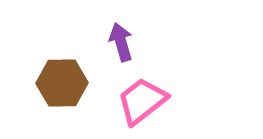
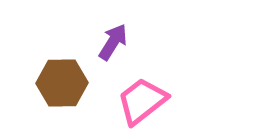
purple arrow: moved 8 px left; rotated 48 degrees clockwise
